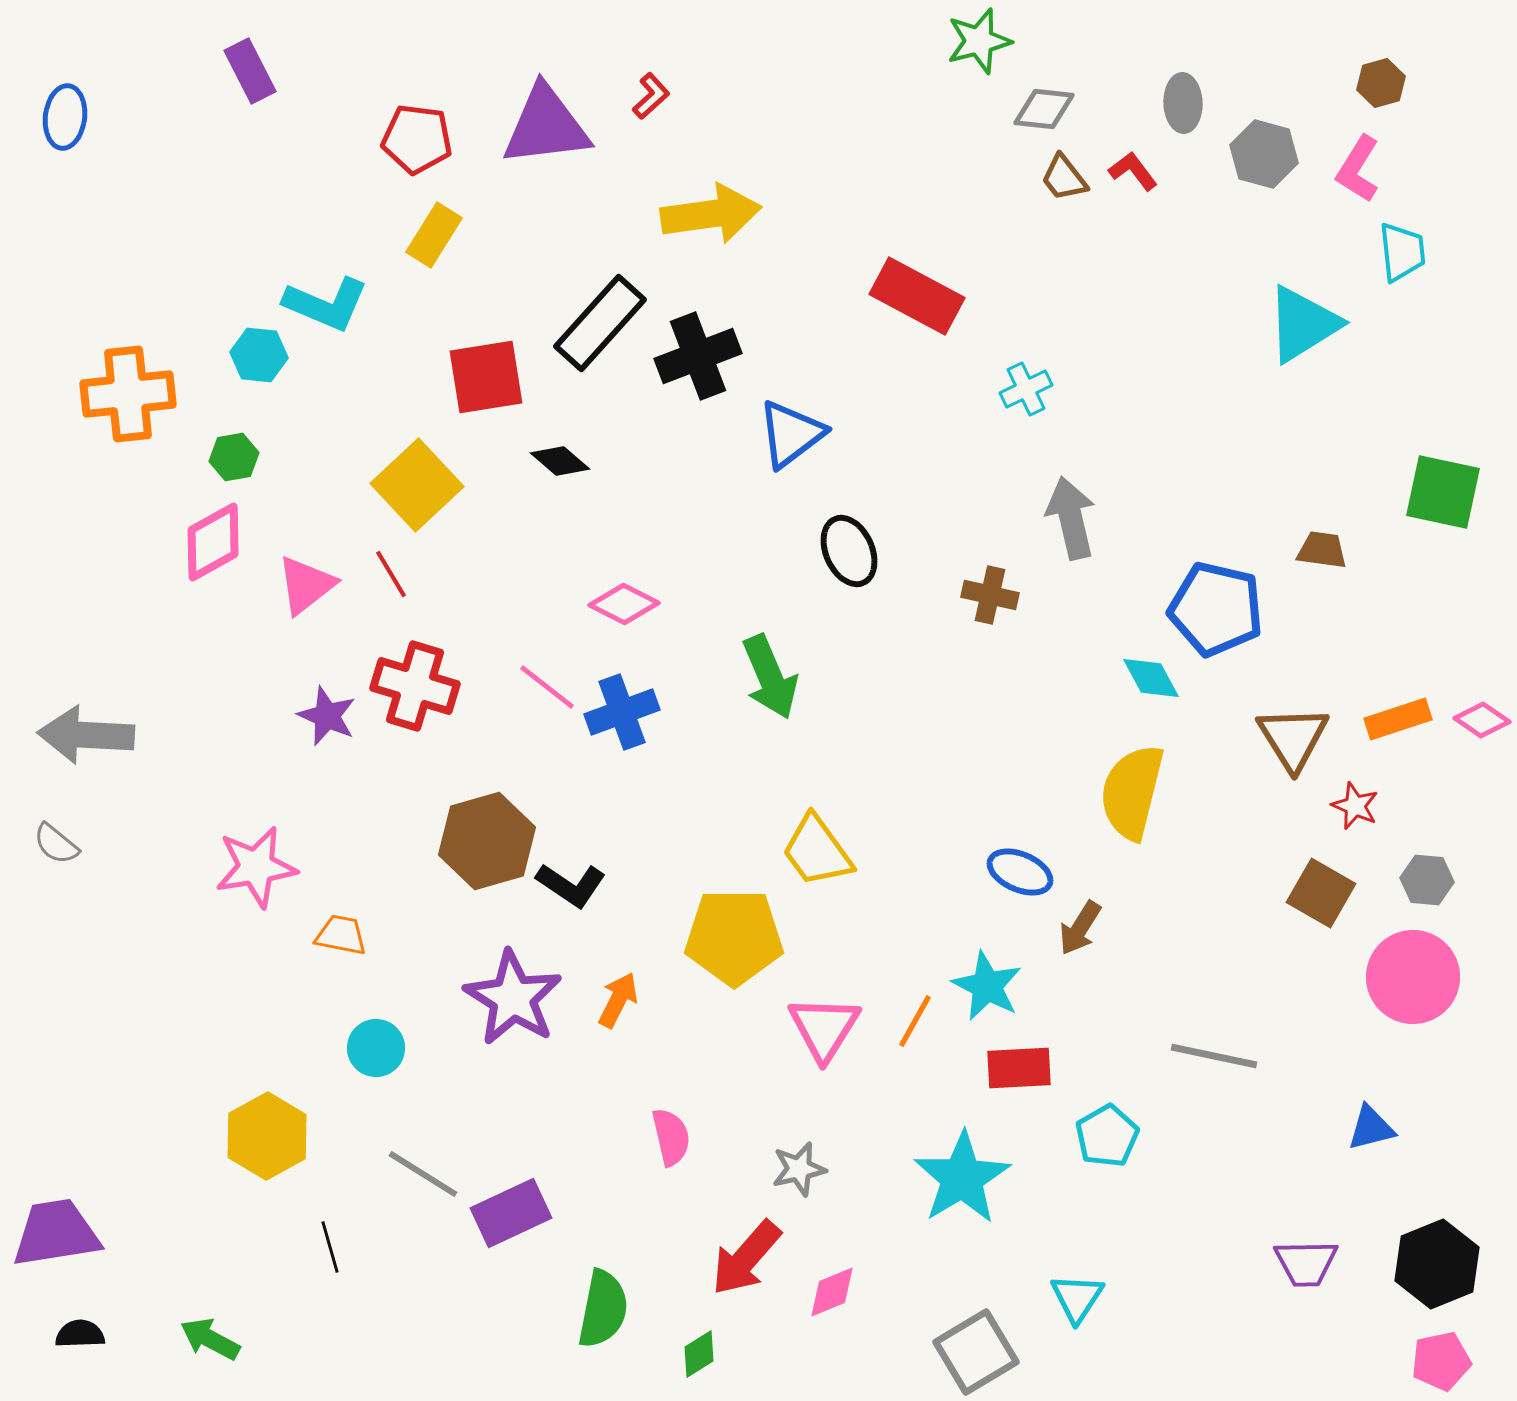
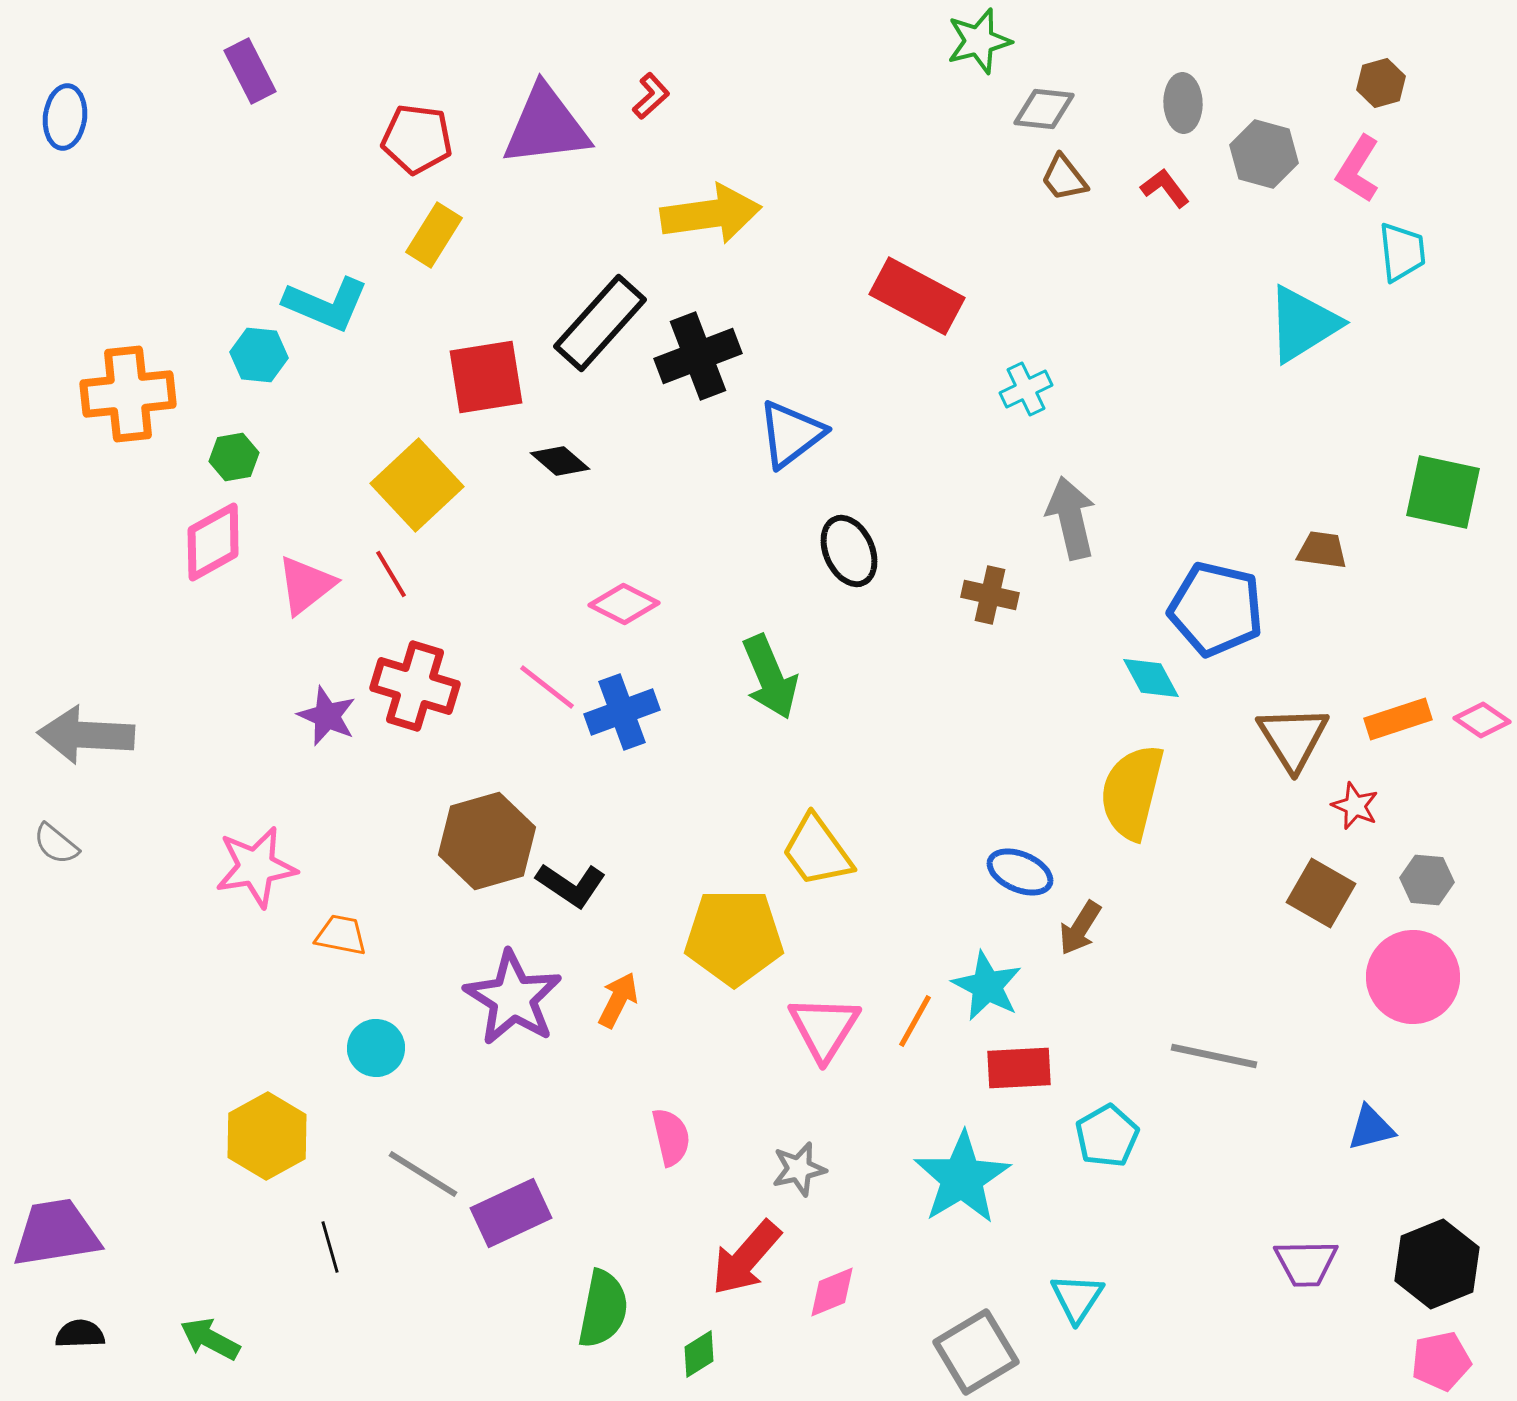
red L-shape at (1133, 171): moved 32 px right, 17 px down
